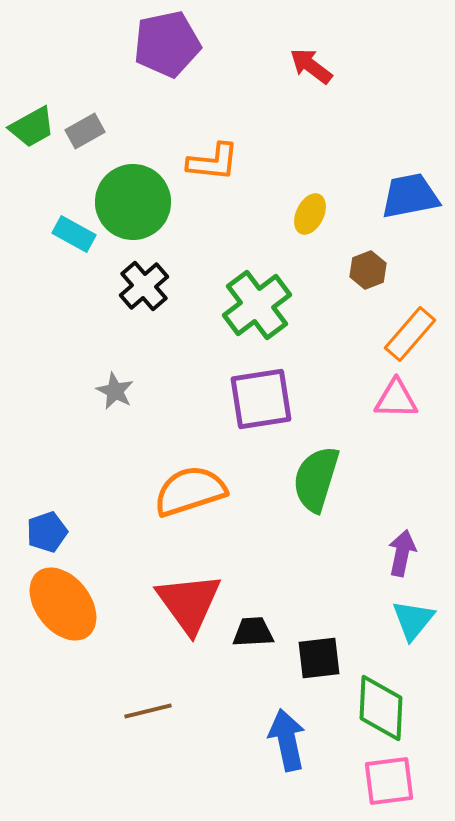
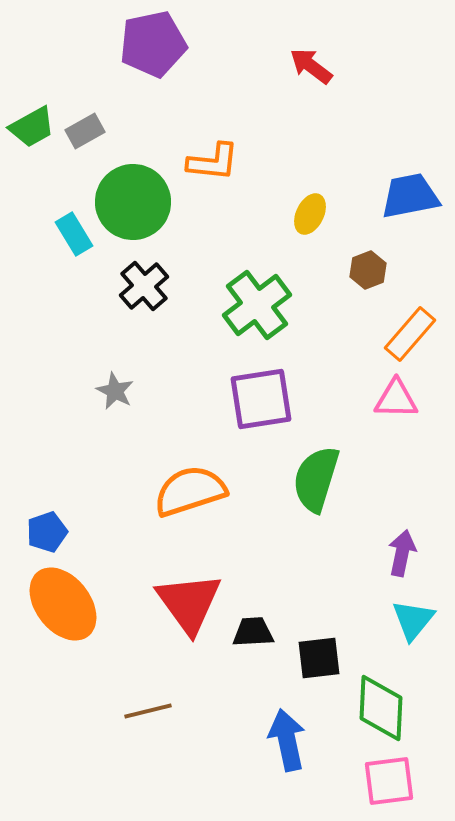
purple pentagon: moved 14 px left
cyan rectangle: rotated 30 degrees clockwise
